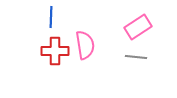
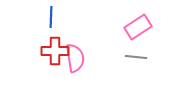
pink semicircle: moved 10 px left, 13 px down
